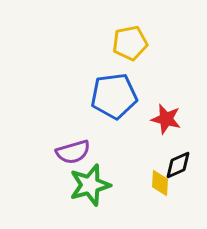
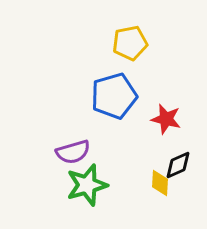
blue pentagon: rotated 9 degrees counterclockwise
green star: moved 3 px left
